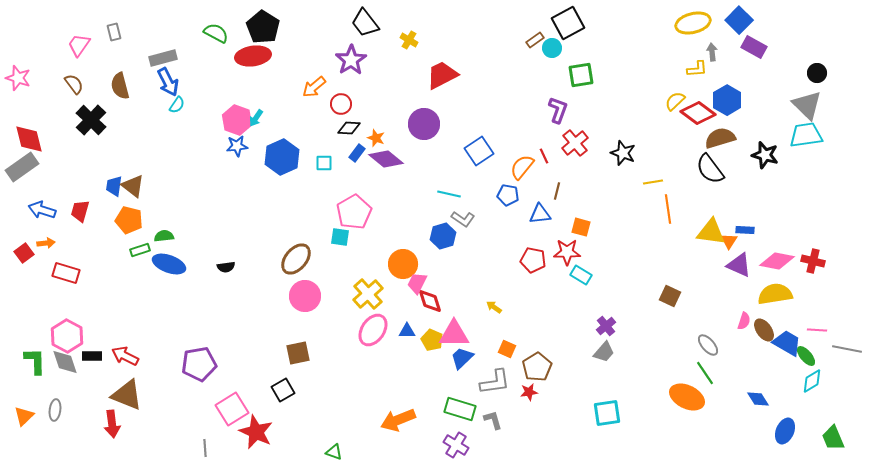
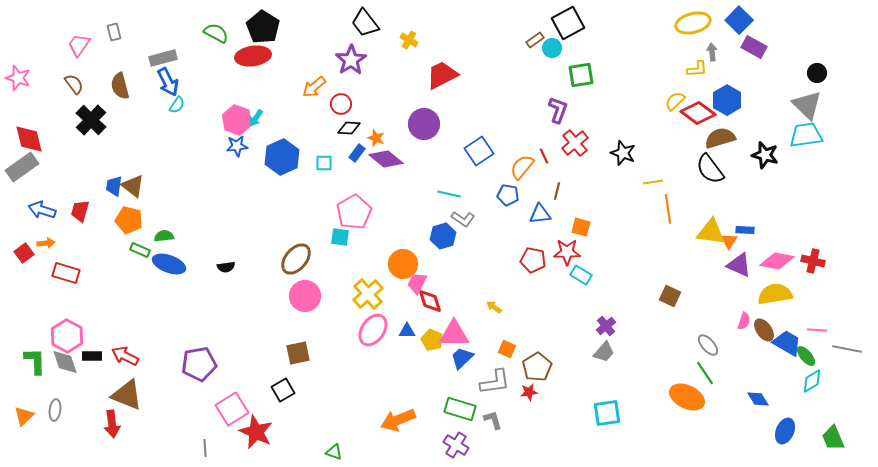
green rectangle at (140, 250): rotated 42 degrees clockwise
